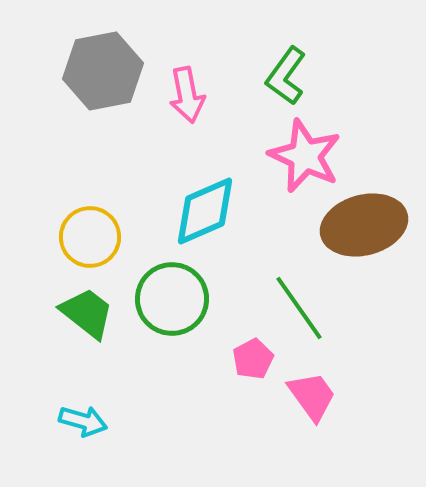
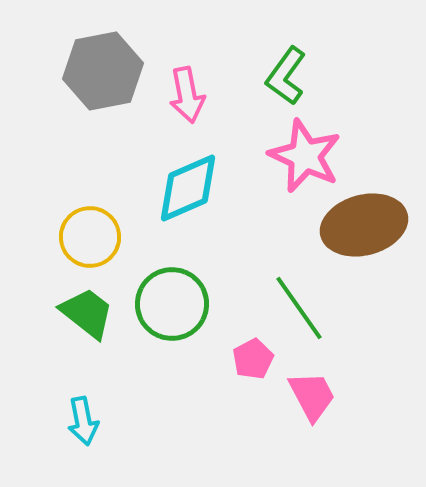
cyan diamond: moved 17 px left, 23 px up
green circle: moved 5 px down
pink trapezoid: rotated 8 degrees clockwise
cyan arrow: rotated 63 degrees clockwise
